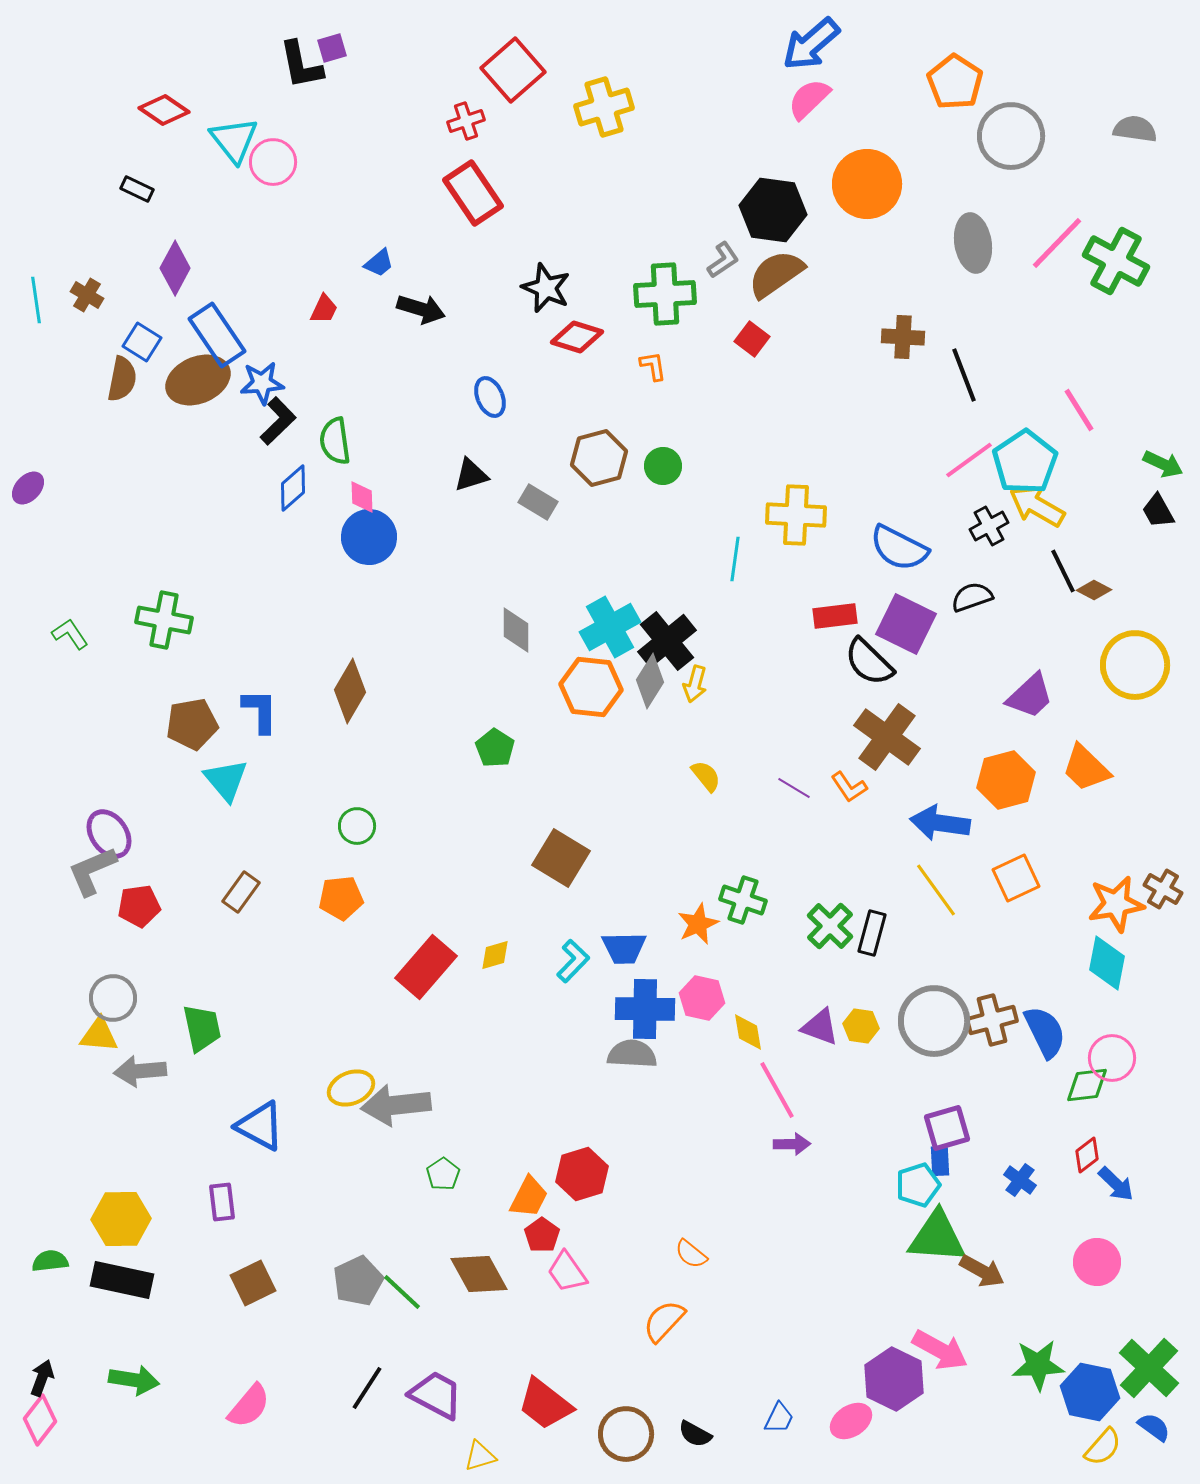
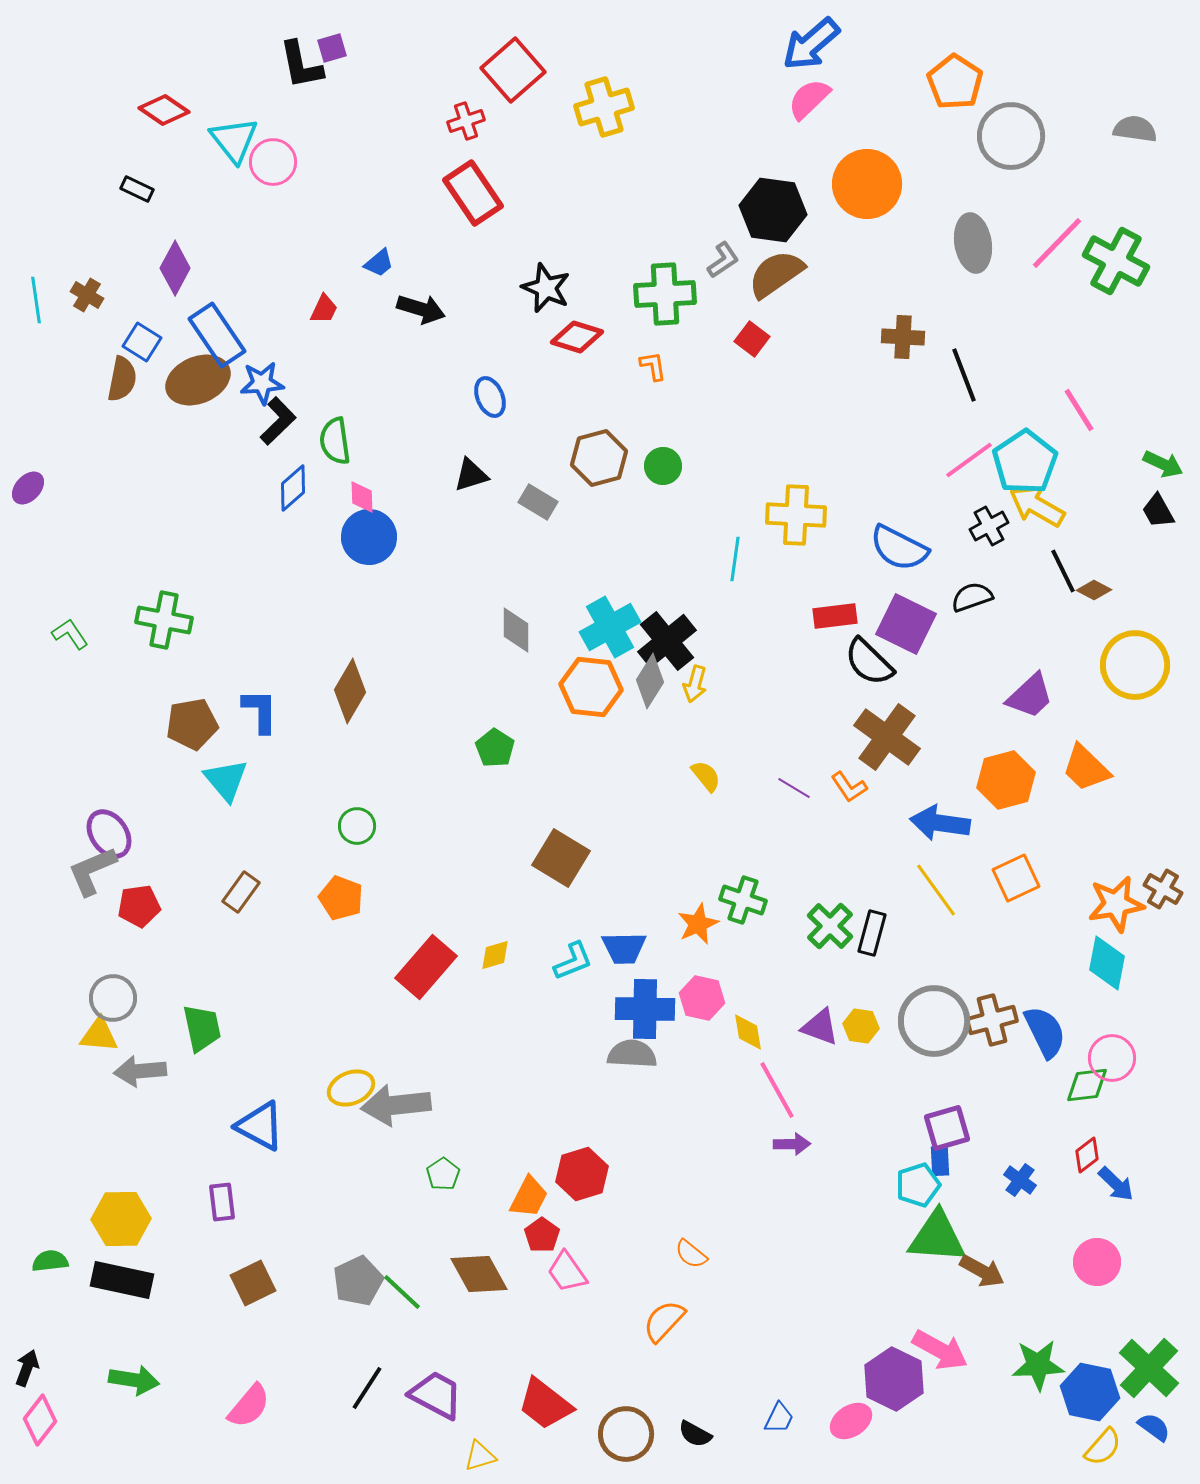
orange pentagon at (341, 898): rotated 27 degrees clockwise
cyan L-shape at (573, 961): rotated 24 degrees clockwise
black arrow at (42, 1378): moved 15 px left, 10 px up
